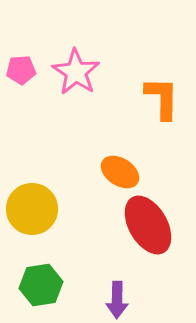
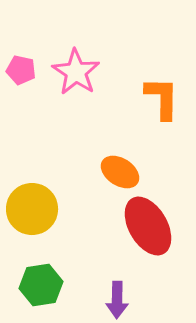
pink pentagon: rotated 16 degrees clockwise
red ellipse: moved 1 px down
